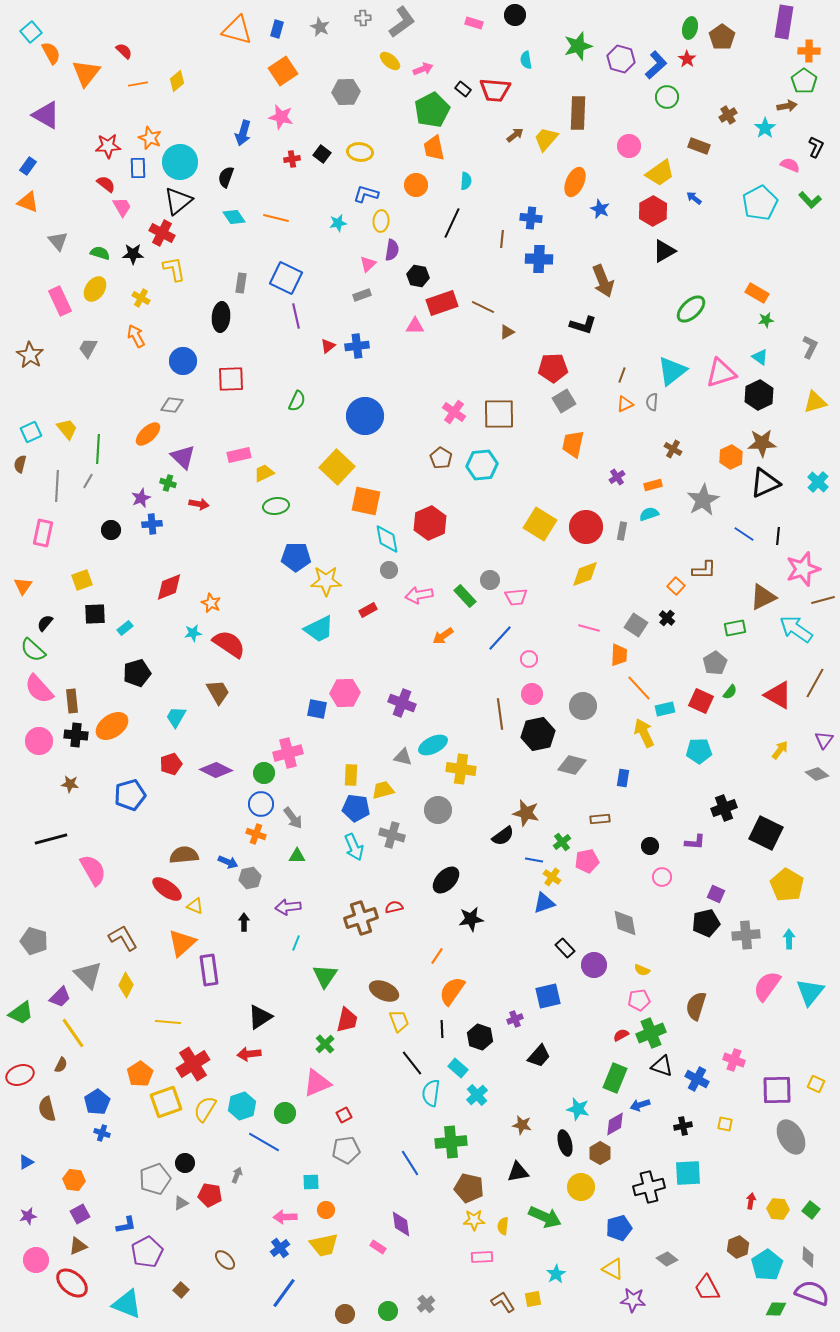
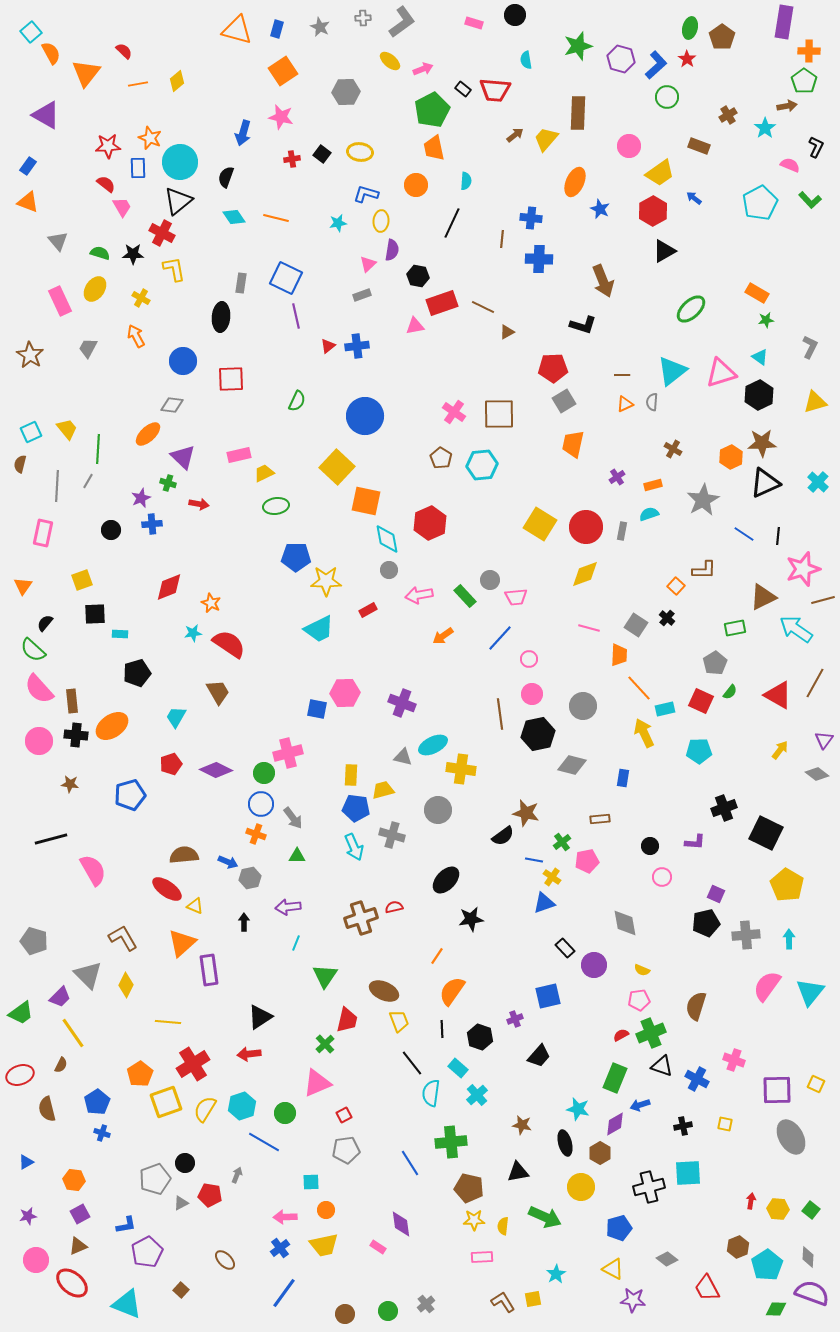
pink triangle at (415, 326): rotated 12 degrees counterclockwise
brown line at (622, 375): rotated 70 degrees clockwise
cyan rectangle at (125, 628): moved 5 px left, 6 px down; rotated 42 degrees clockwise
